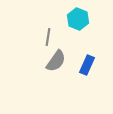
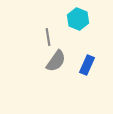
gray line: rotated 18 degrees counterclockwise
